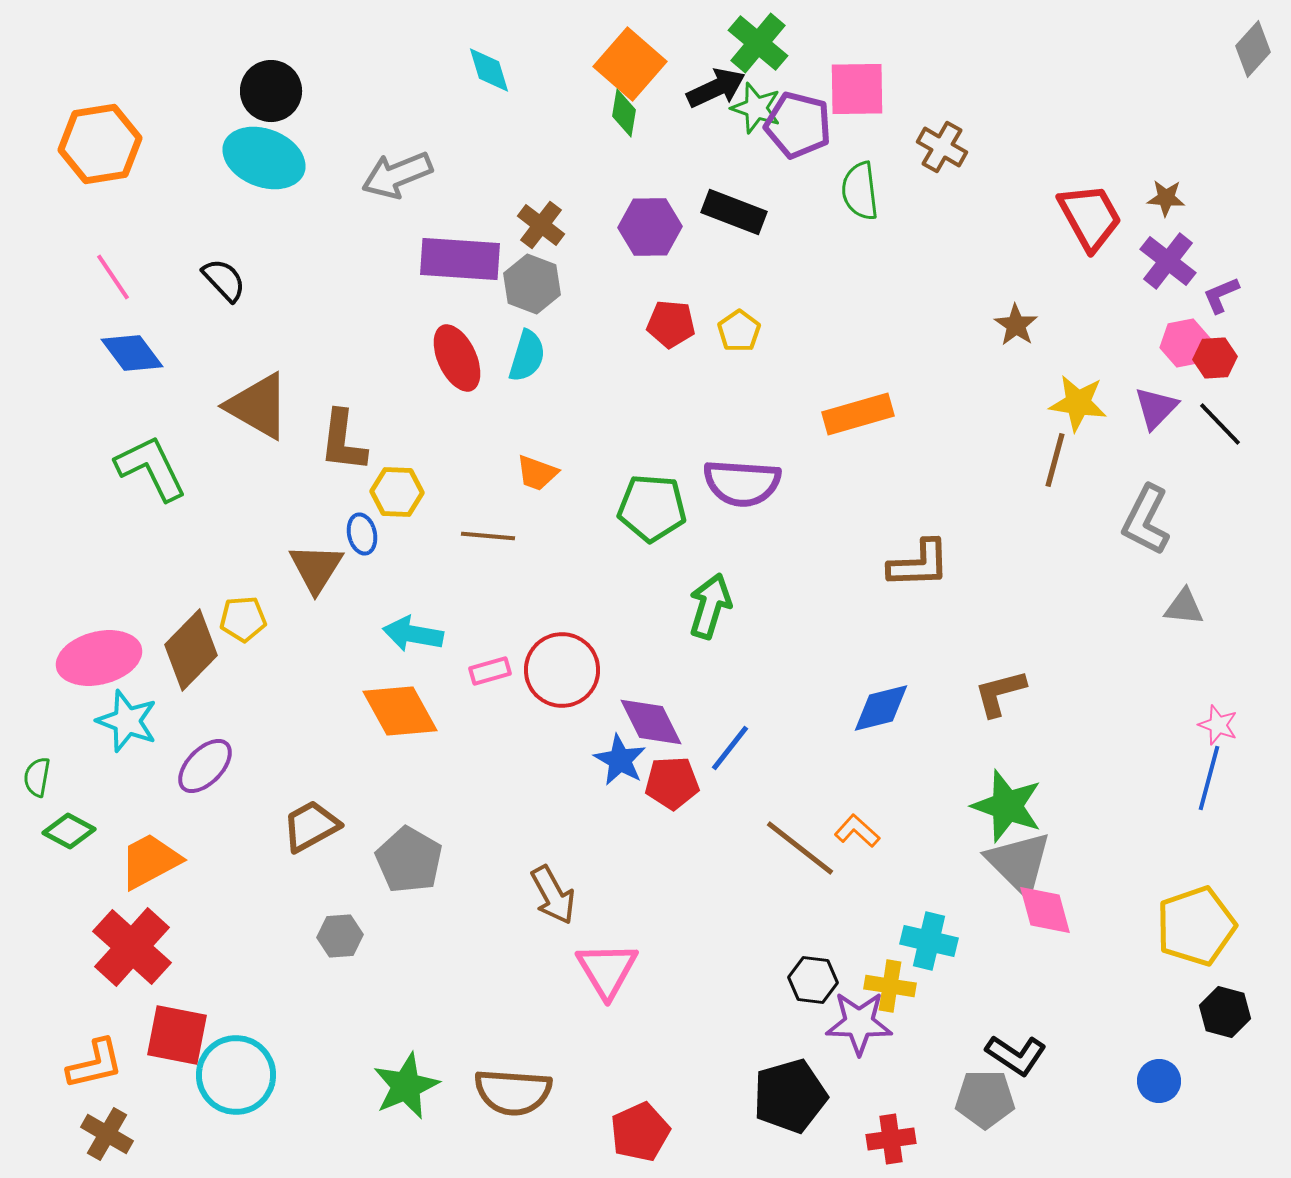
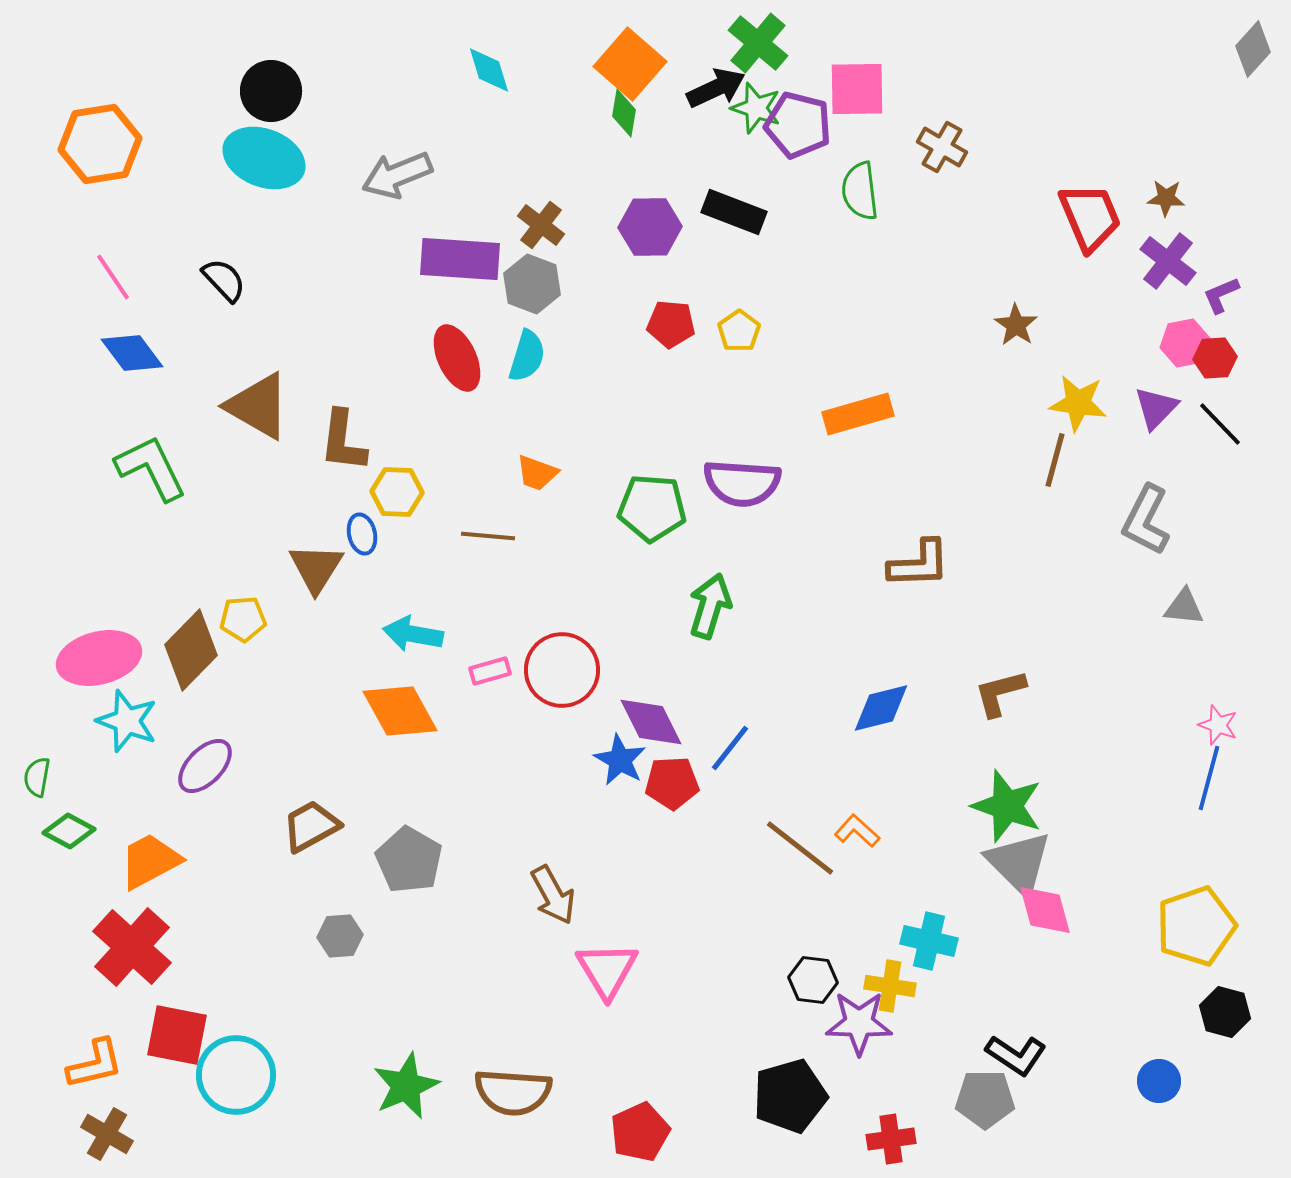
red trapezoid at (1090, 217): rotated 6 degrees clockwise
